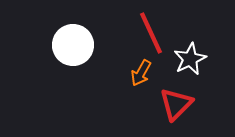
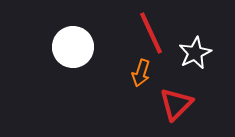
white circle: moved 2 px down
white star: moved 5 px right, 6 px up
orange arrow: rotated 12 degrees counterclockwise
